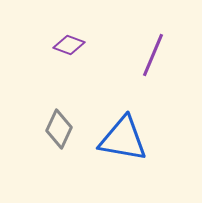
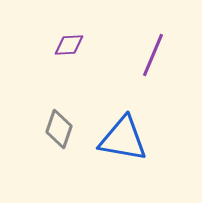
purple diamond: rotated 24 degrees counterclockwise
gray diamond: rotated 6 degrees counterclockwise
